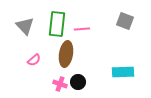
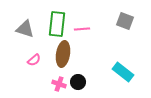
gray triangle: moved 3 px down; rotated 30 degrees counterclockwise
brown ellipse: moved 3 px left
cyan rectangle: rotated 40 degrees clockwise
pink cross: moved 1 px left
